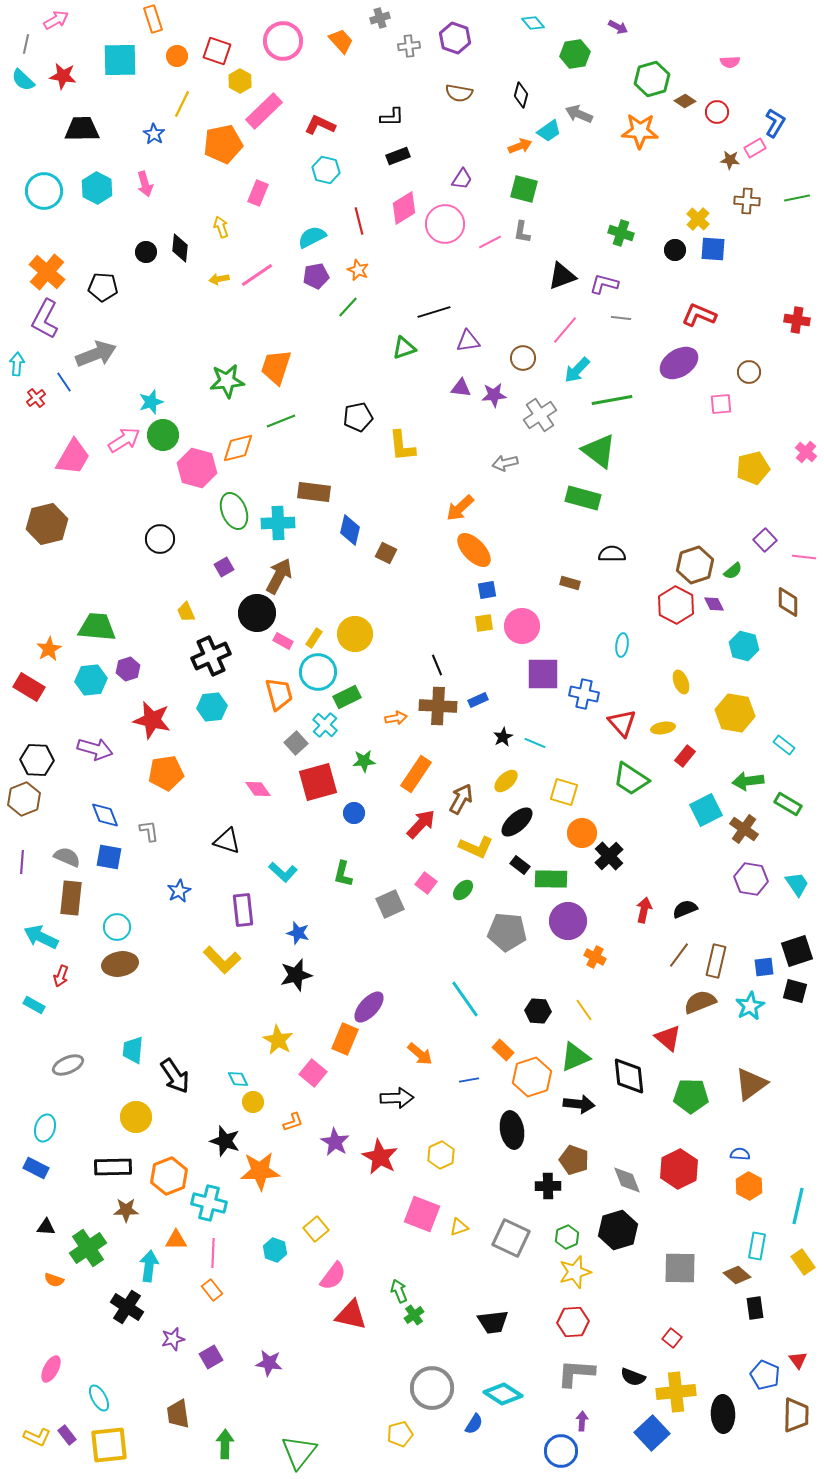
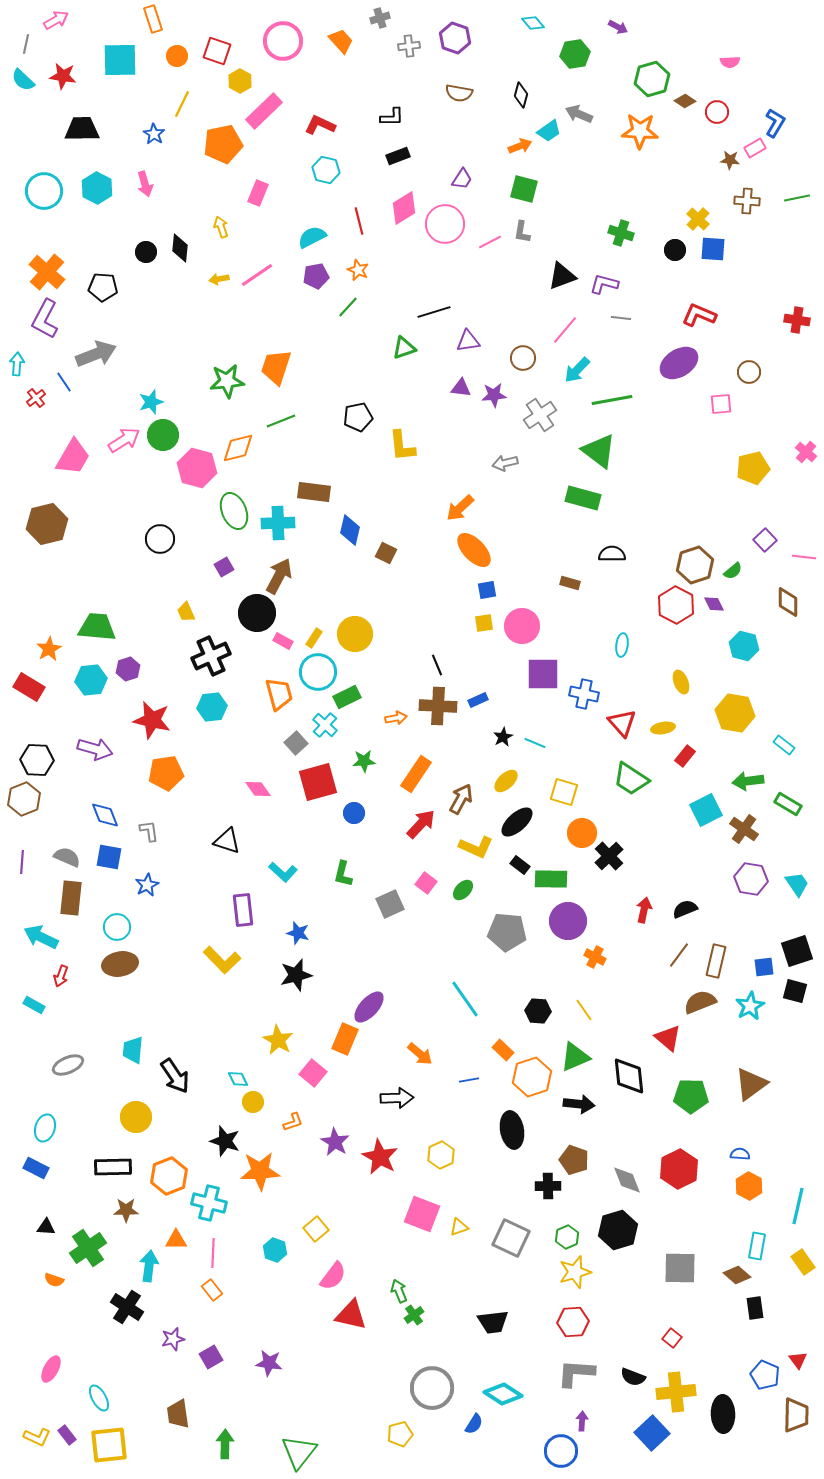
blue star at (179, 891): moved 32 px left, 6 px up
